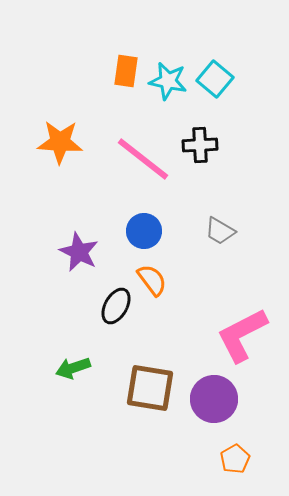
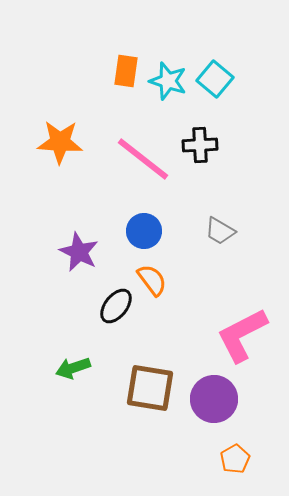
cyan star: rotated 6 degrees clockwise
black ellipse: rotated 9 degrees clockwise
